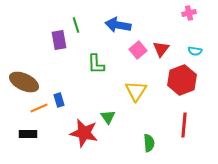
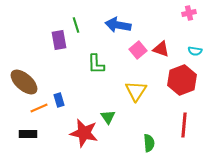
red triangle: rotated 48 degrees counterclockwise
brown ellipse: rotated 16 degrees clockwise
